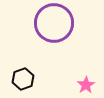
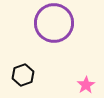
black hexagon: moved 4 px up
